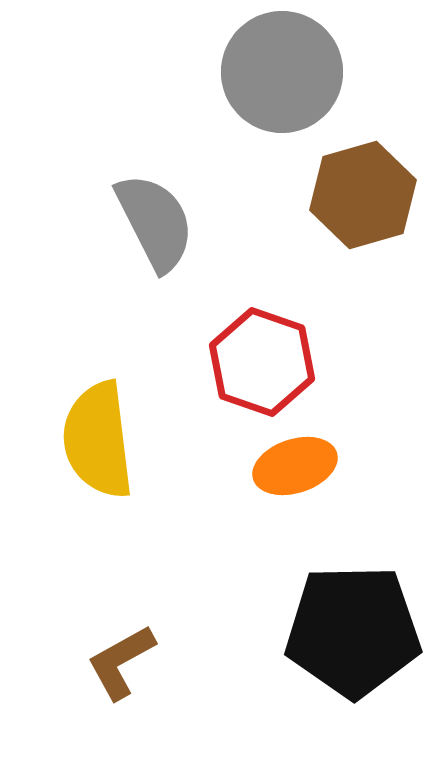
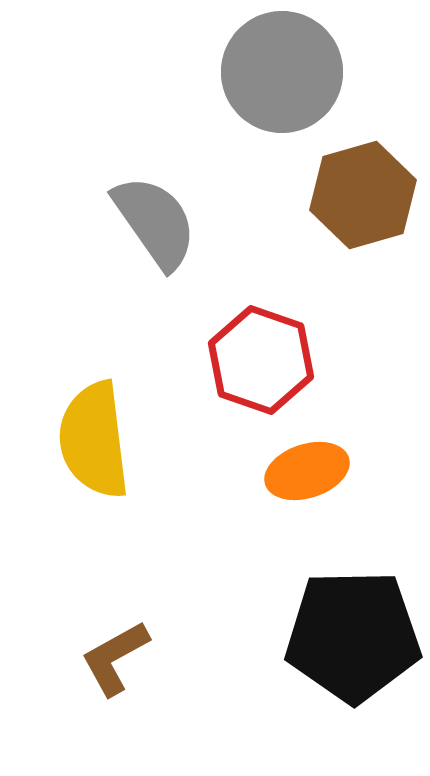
gray semicircle: rotated 8 degrees counterclockwise
red hexagon: moved 1 px left, 2 px up
yellow semicircle: moved 4 px left
orange ellipse: moved 12 px right, 5 px down
black pentagon: moved 5 px down
brown L-shape: moved 6 px left, 4 px up
